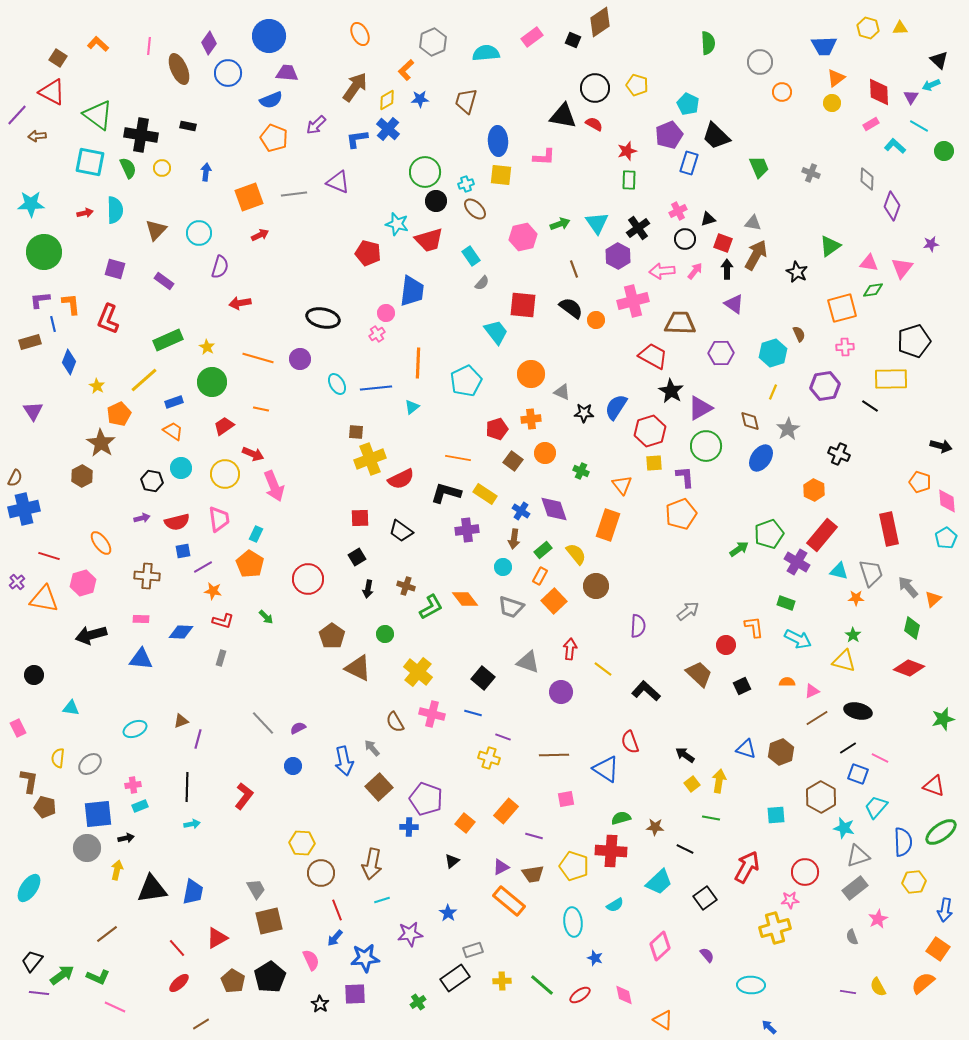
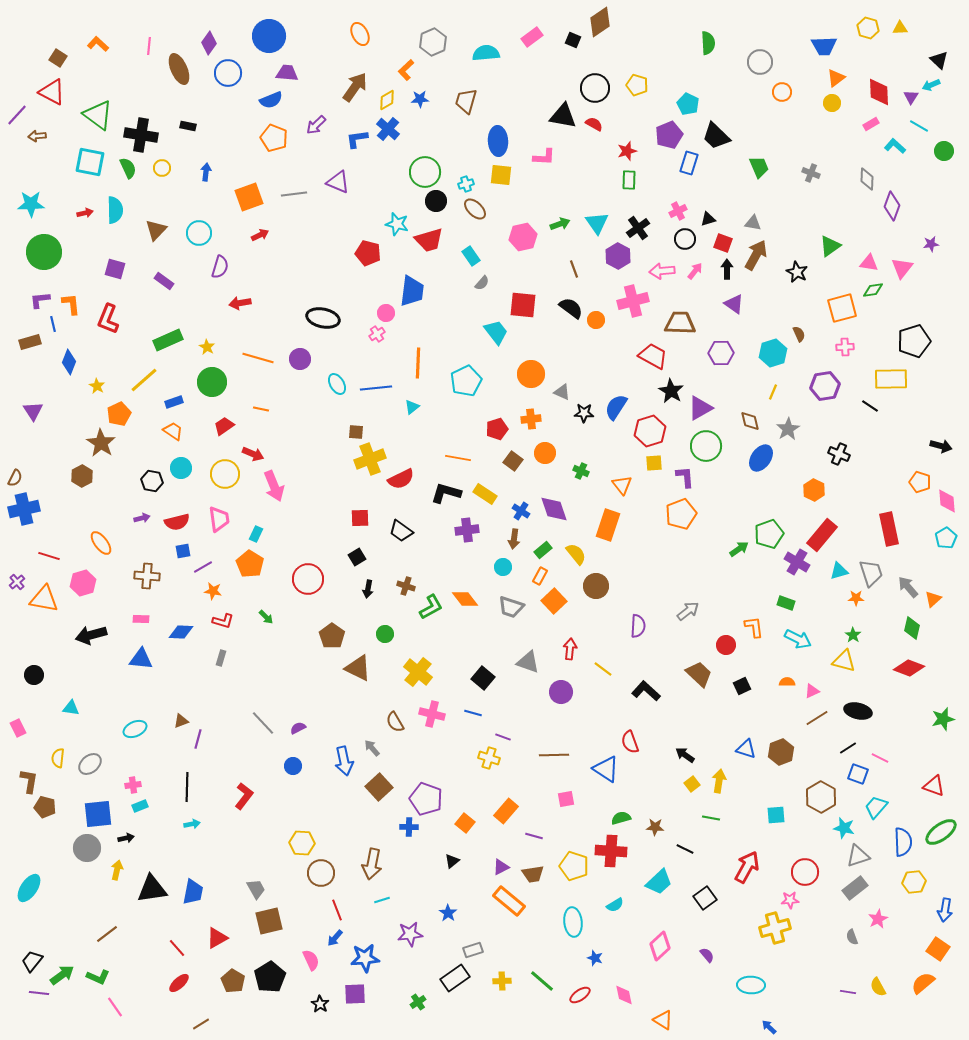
cyan triangle at (839, 571): rotated 30 degrees counterclockwise
green line at (542, 985): moved 4 px up
pink line at (115, 1007): rotated 30 degrees clockwise
